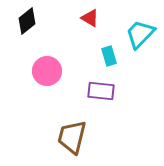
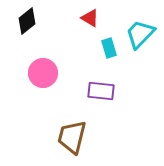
cyan rectangle: moved 8 px up
pink circle: moved 4 px left, 2 px down
